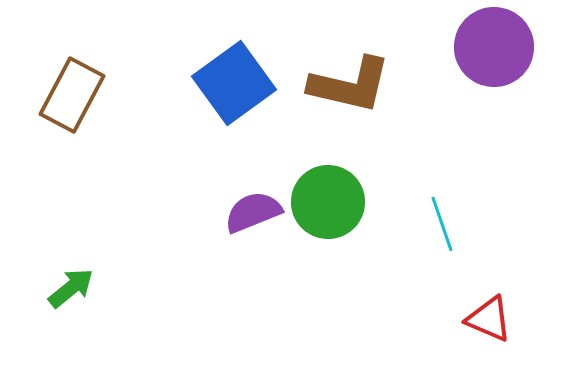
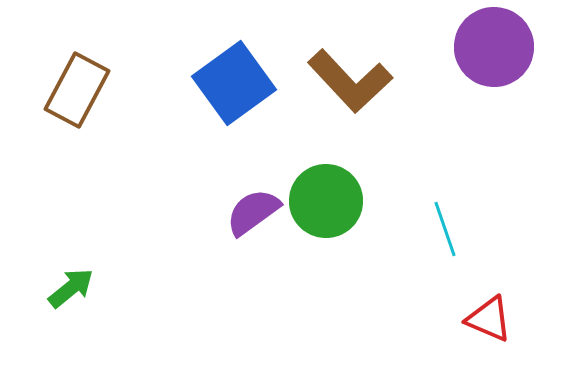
brown L-shape: moved 4 px up; rotated 34 degrees clockwise
brown rectangle: moved 5 px right, 5 px up
green circle: moved 2 px left, 1 px up
purple semicircle: rotated 14 degrees counterclockwise
cyan line: moved 3 px right, 5 px down
